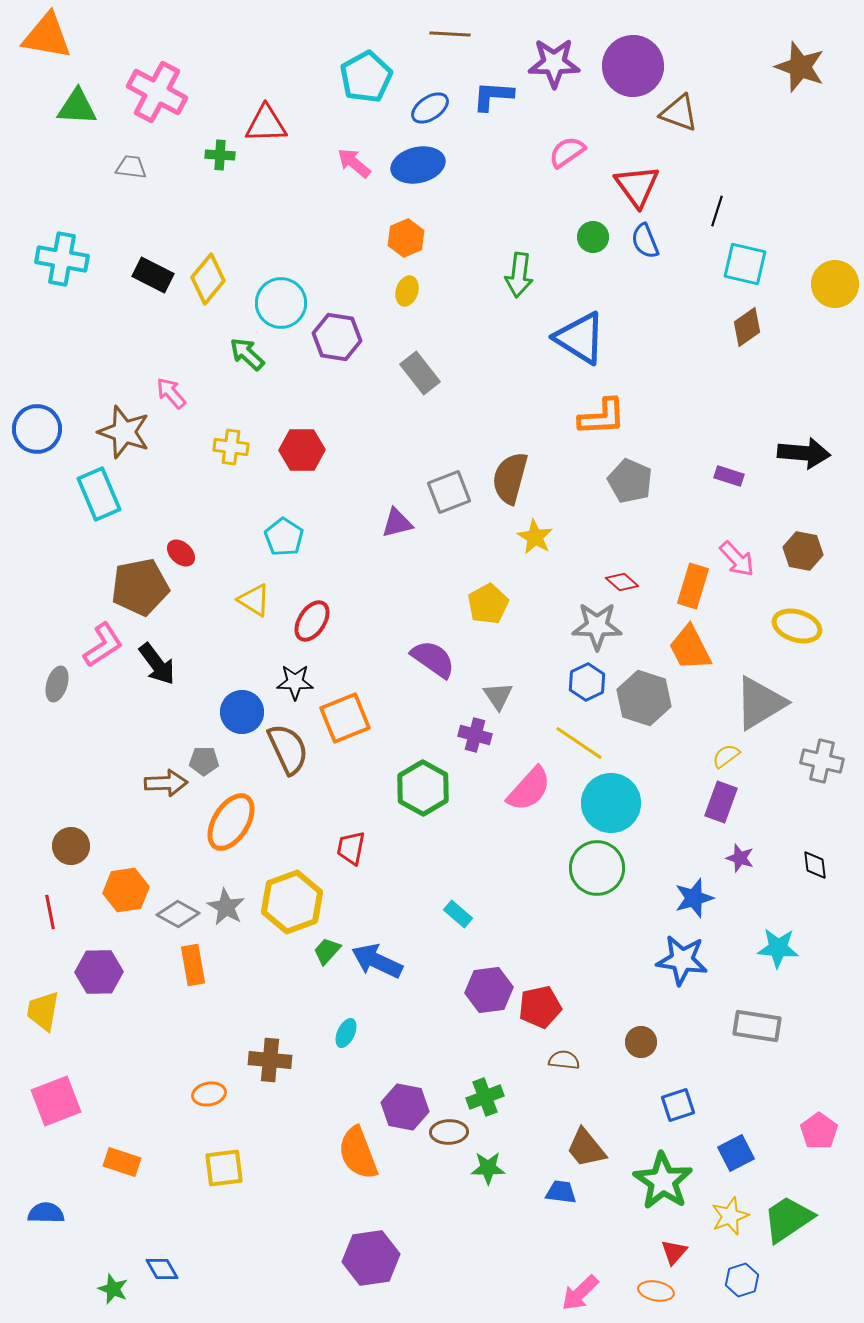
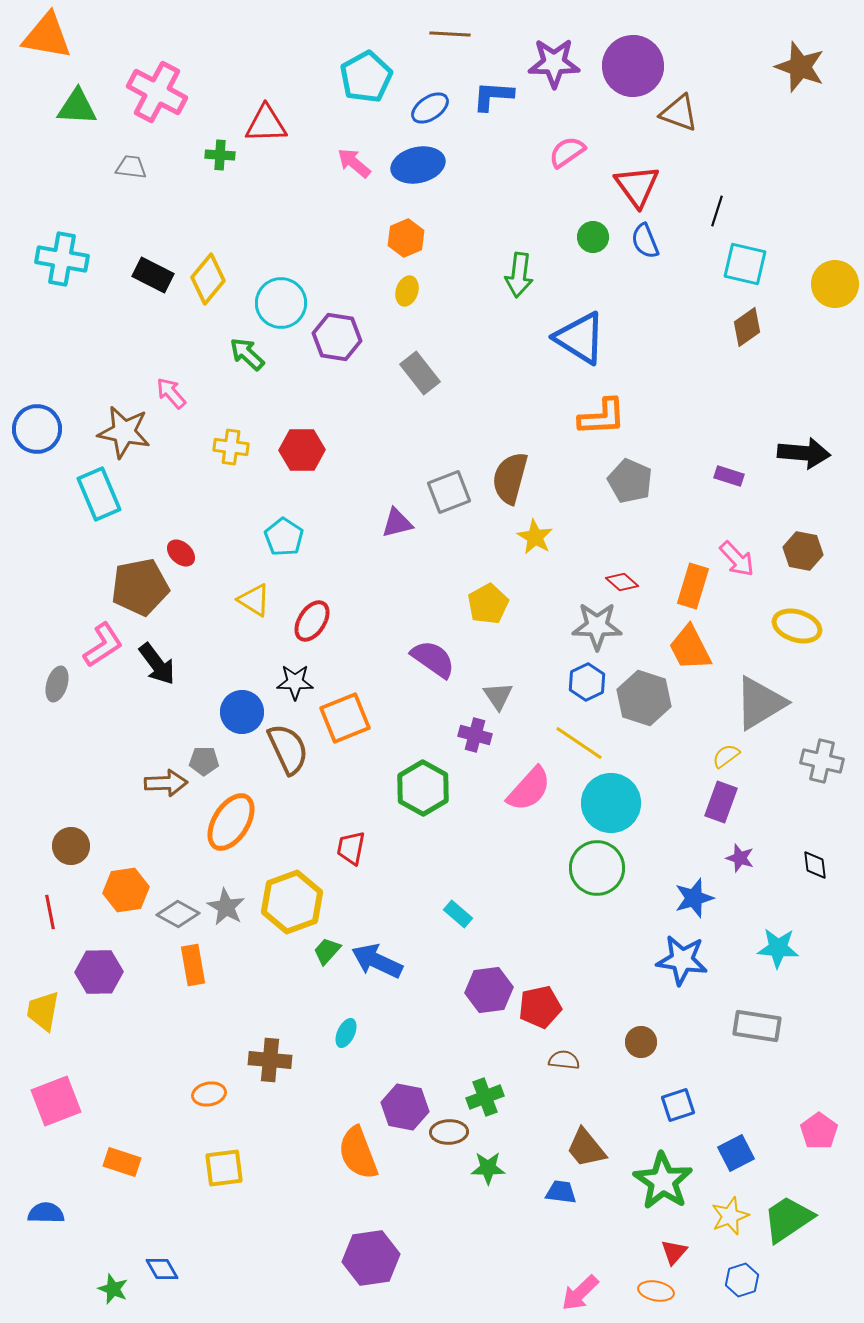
brown star at (124, 432): rotated 8 degrees counterclockwise
